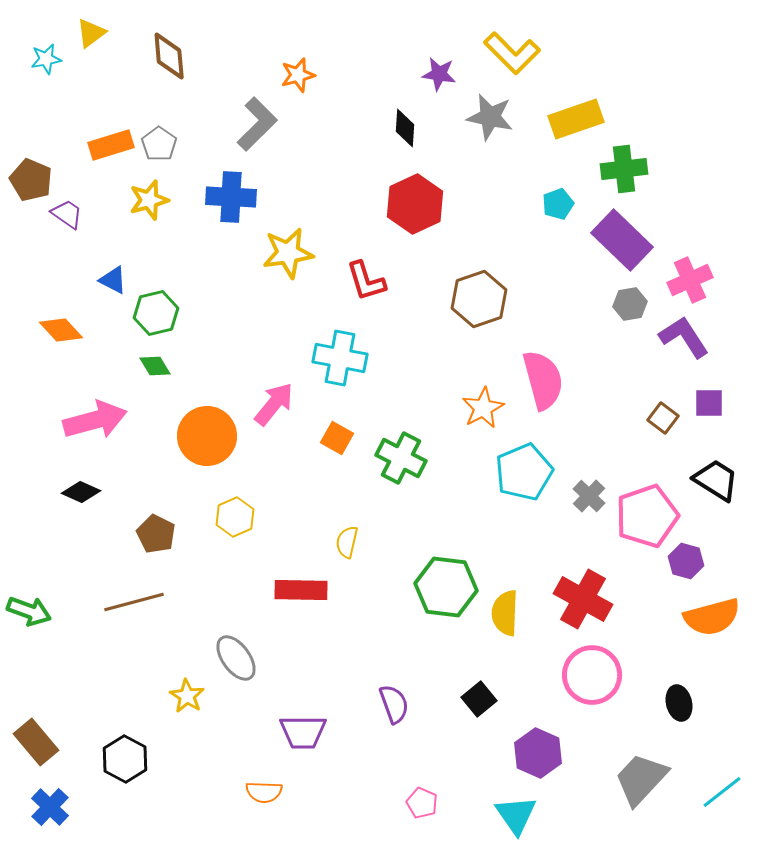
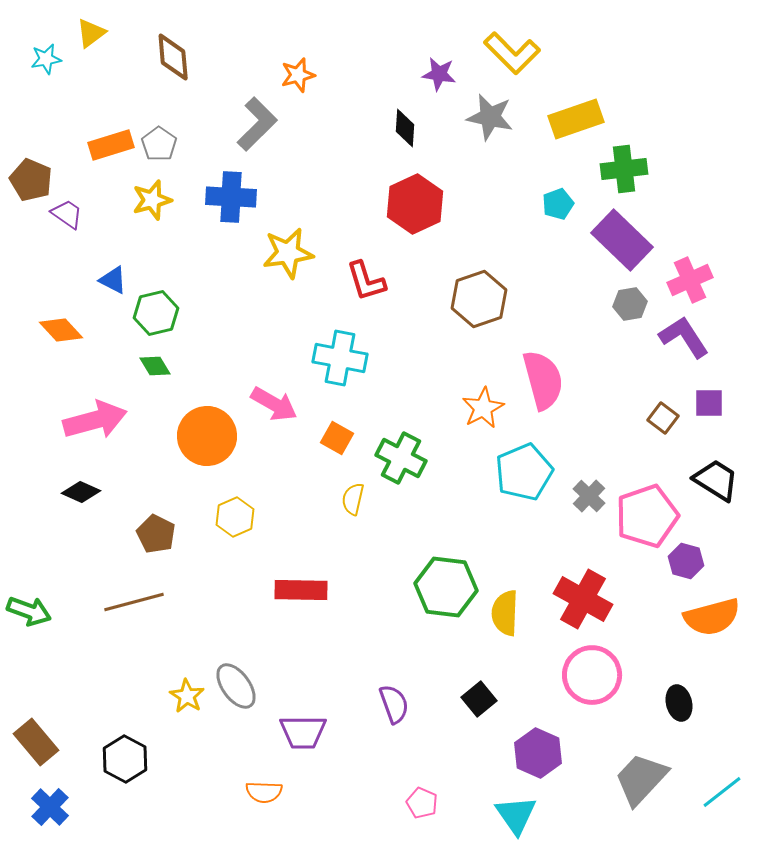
brown diamond at (169, 56): moved 4 px right, 1 px down
yellow star at (149, 200): moved 3 px right
pink arrow at (274, 404): rotated 81 degrees clockwise
yellow semicircle at (347, 542): moved 6 px right, 43 px up
gray ellipse at (236, 658): moved 28 px down
